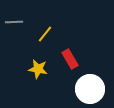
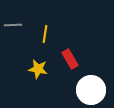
gray line: moved 1 px left, 3 px down
yellow line: rotated 30 degrees counterclockwise
white circle: moved 1 px right, 1 px down
